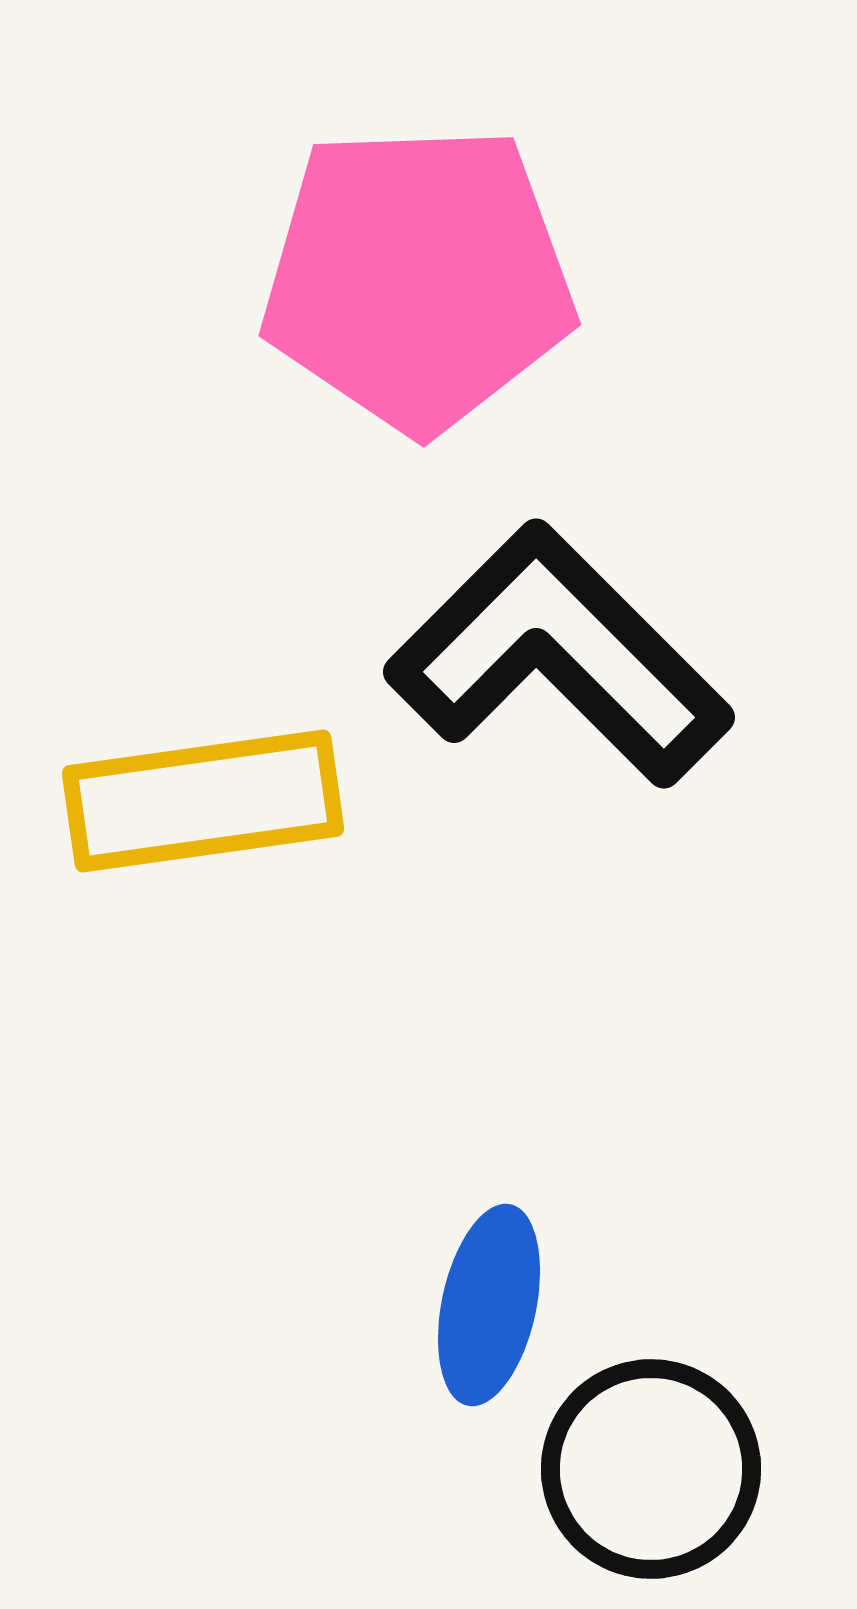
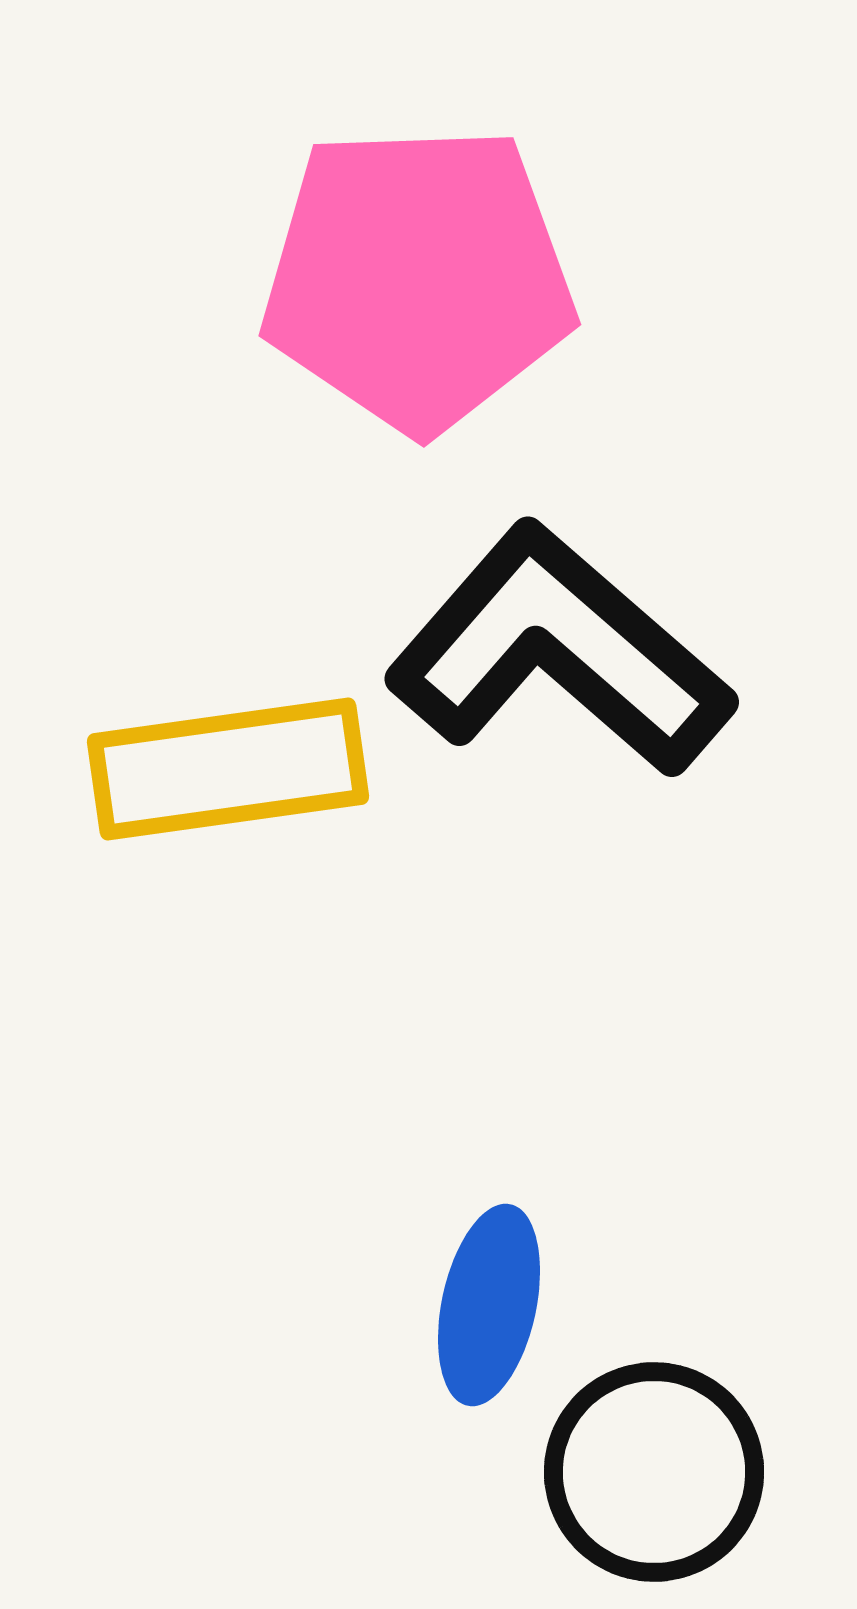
black L-shape: moved 4 px up; rotated 4 degrees counterclockwise
yellow rectangle: moved 25 px right, 32 px up
black circle: moved 3 px right, 3 px down
